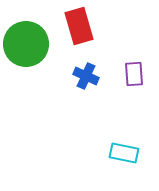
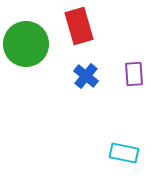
blue cross: rotated 15 degrees clockwise
